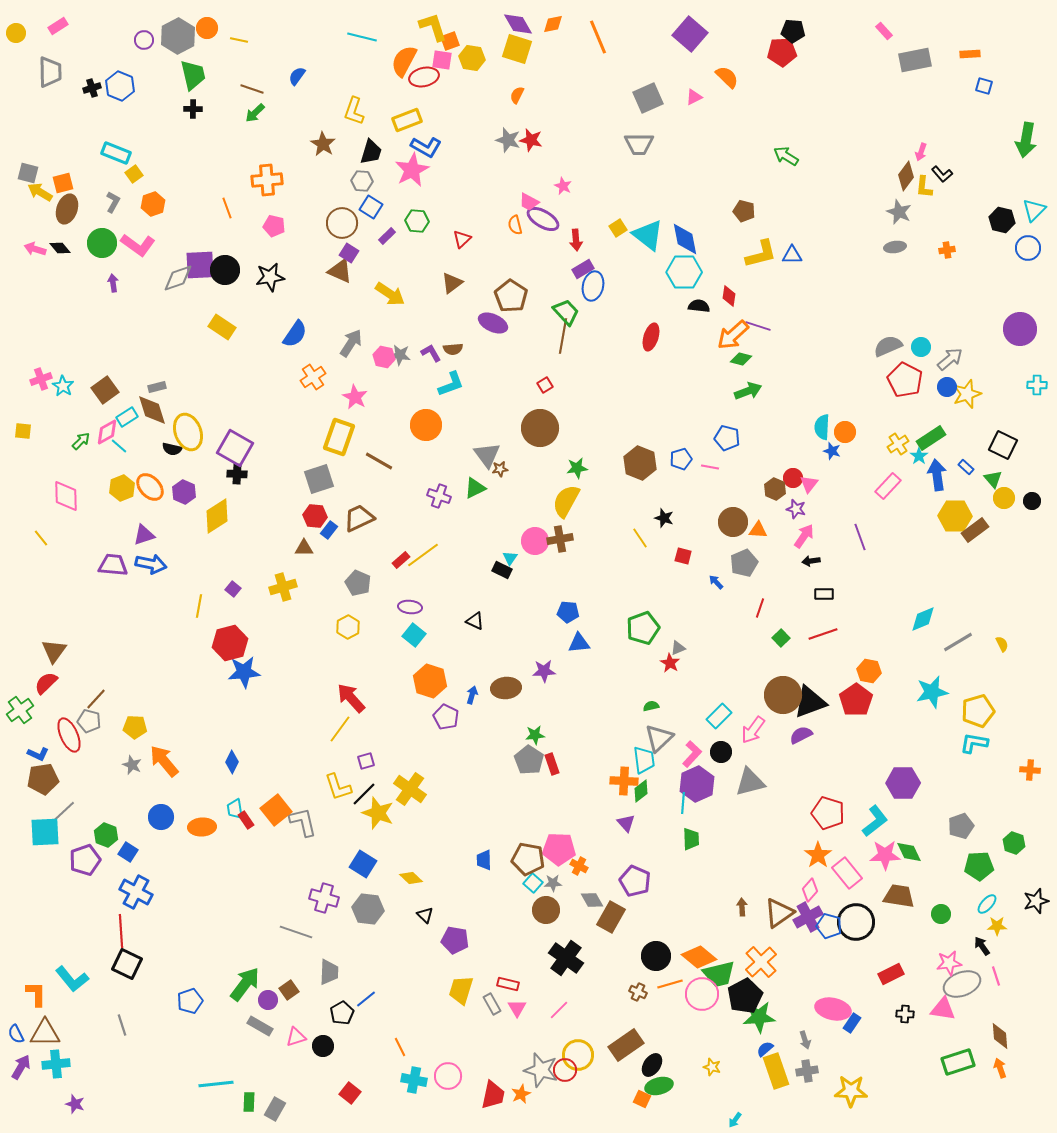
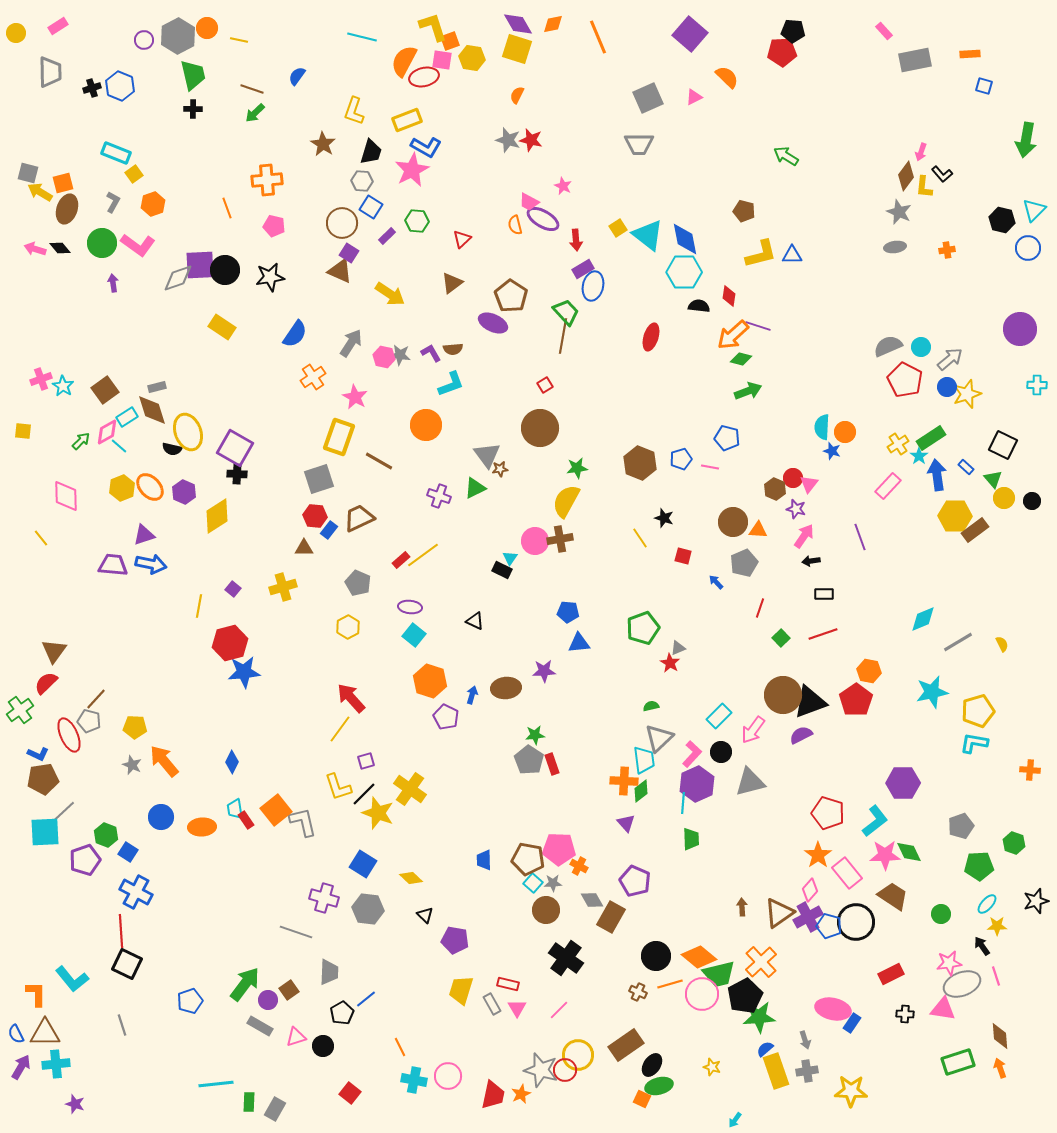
brown trapezoid at (899, 896): moved 6 px left; rotated 24 degrees clockwise
